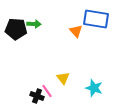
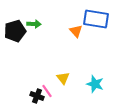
black pentagon: moved 1 px left, 2 px down; rotated 20 degrees counterclockwise
cyan star: moved 1 px right, 4 px up
